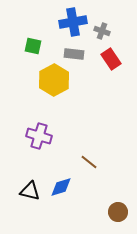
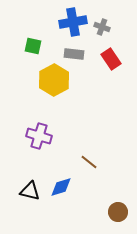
gray cross: moved 4 px up
